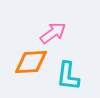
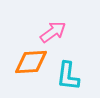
pink arrow: moved 1 px up
